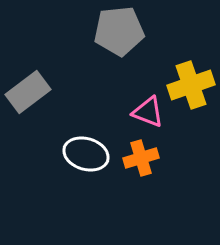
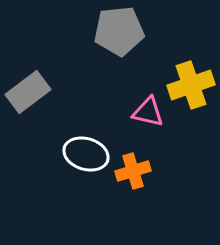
pink triangle: rotated 8 degrees counterclockwise
orange cross: moved 8 px left, 13 px down
